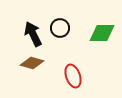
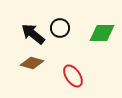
black arrow: rotated 25 degrees counterclockwise
red ellipse: rotated 15 degrees counterclockwise
